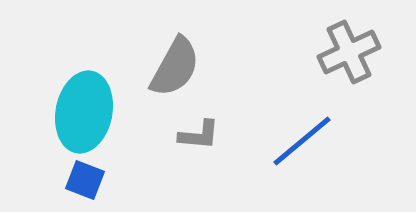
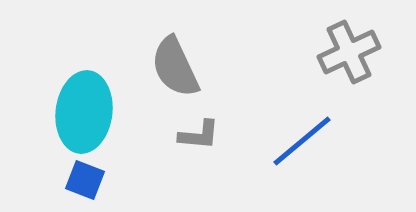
gray semicircle: rotated 126 degrees clockwise
cyan ellipse: rotated 4 degrees counterclockwise
